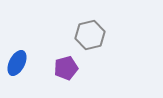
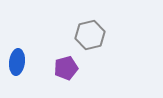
blue ellipse: moved 1 px up; rotated 20 degrees counterclockwise
